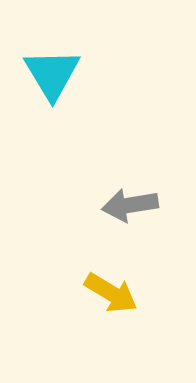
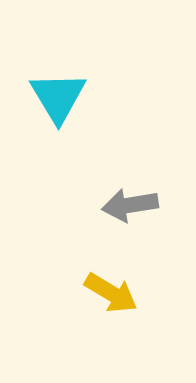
cyan triangle: moved 6 px right, 23 px down
